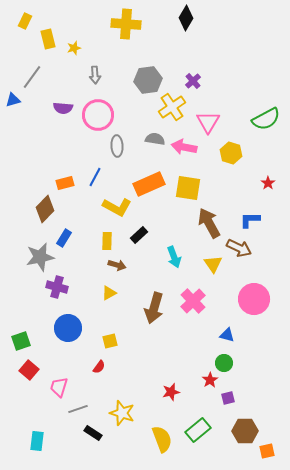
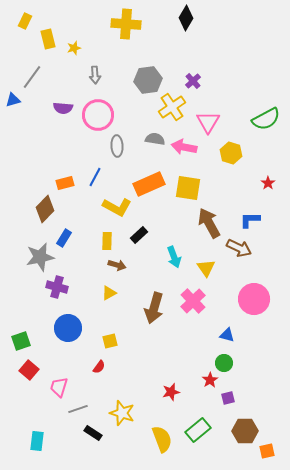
yellow triangle at (213, 264): moved 7 px left, 4 px down
